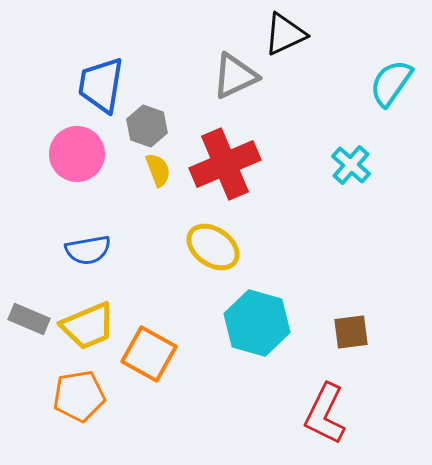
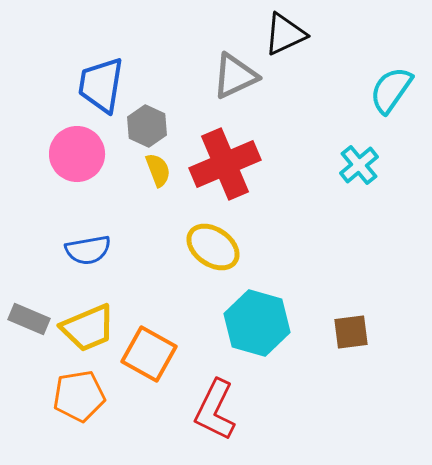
cyan semicircle: moved 7 px down
gray hexagon: rotated 6 degrees clockwise
cyan cross: moved 8 px right; rotated 9 degrees clockwise
yellow trapezoid: moved 2 px down
red L-shape: moved 110 px left, 4 px up
